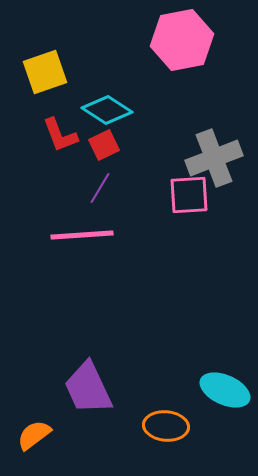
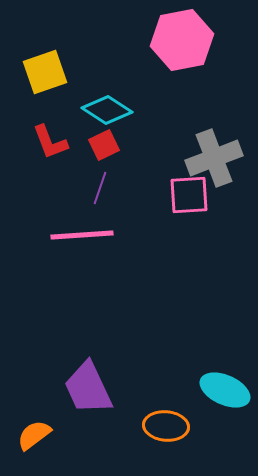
red L-shape: moved 10 px left, 7 px down
purple line: rotated 12 degrees counterclockwise
